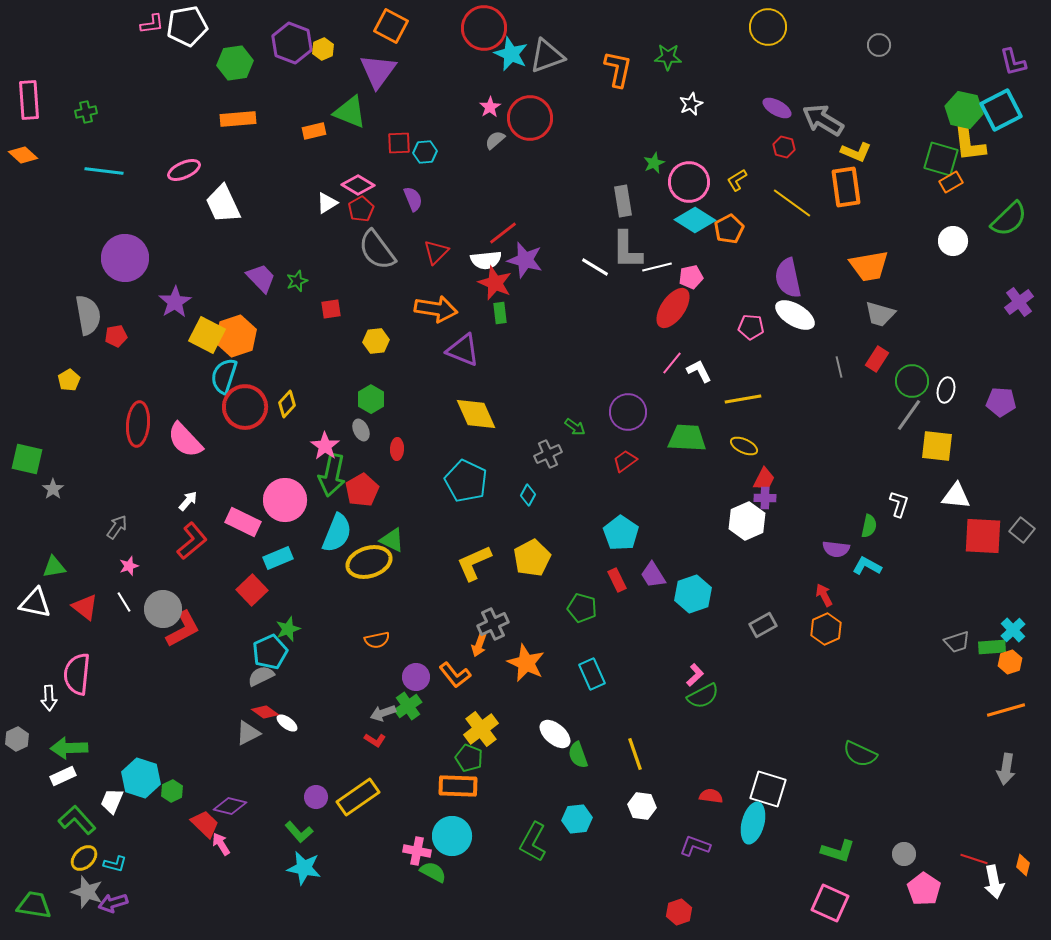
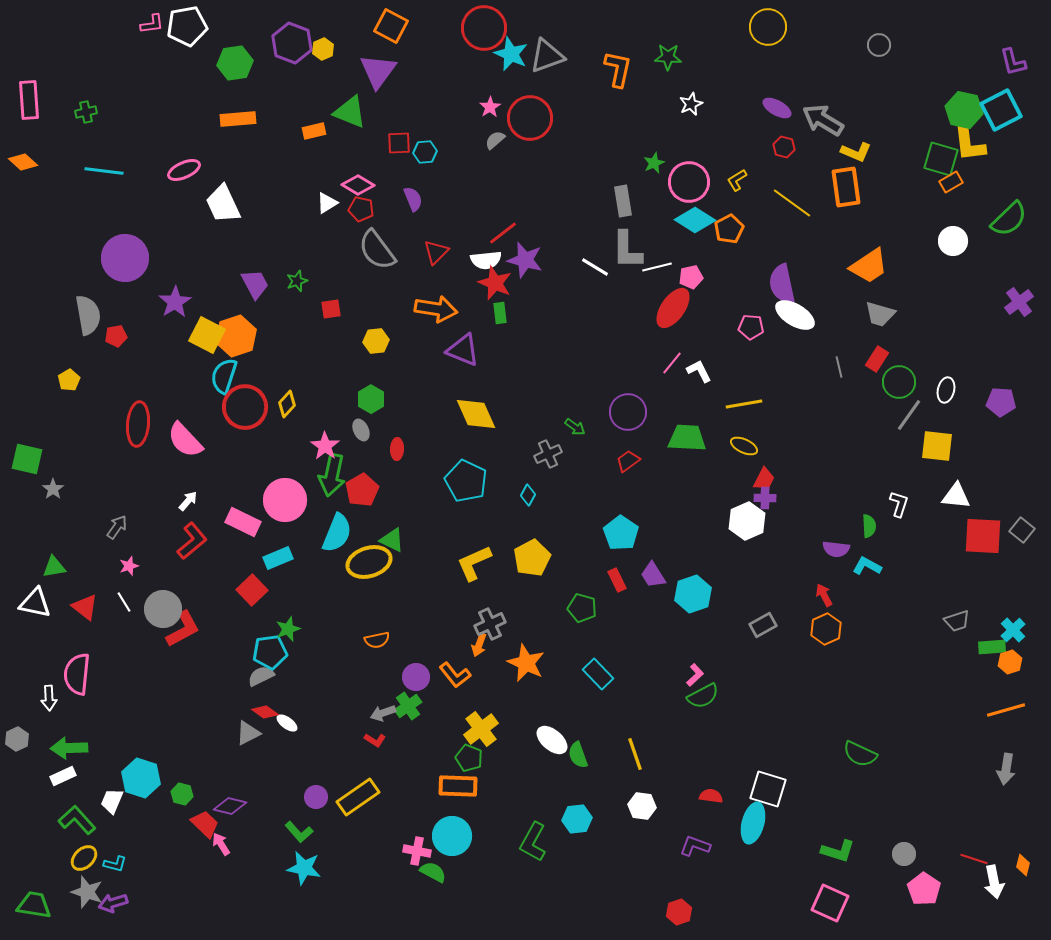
orange diamond at (23, 155): moved 7 px down
red pentagon at (361, 209): rotated 30 degrees counterclockwise
orange trapezoid at (869, 266): rotated 24 degrees counterclockwise
purple trapezoid at (261, 278): moved 6 px left, 6 px down; rotated 16 degrees clockwise
purple semicircle at (788, 278): moved 6 px left, 6 px down
green circle at (912, 381): moved 13 px left, 1 px down
yellow line at (743, 399): moved 1 px right, 5 px down
red trapezoid at (625, 461): moved 3 px right
green semicircle at (869, 526): rotated 15 degrees counterclockwise
gray cross at (493, 624): moved 3 px left
gray trapezoid at (957, 642): moved 21 px up
cyan pentagon at (270, 652): rotated 16 degrees clockwise
cyan rectangle at (592, 674): moved 6 px right; rotated 20 degrees counterclockwise
white ellipse at (555, 734): moved 3 px left, 6 px down
green hexagon at (172, 791): moved 10 px right, 3 px down; rotated 20 degrees counterclockwise
